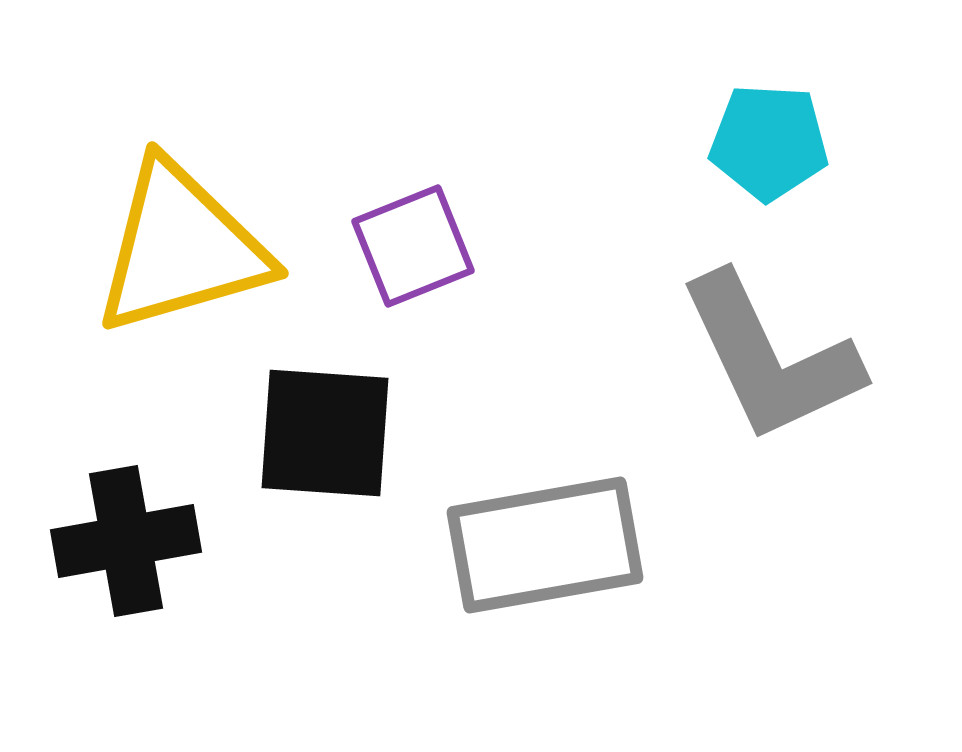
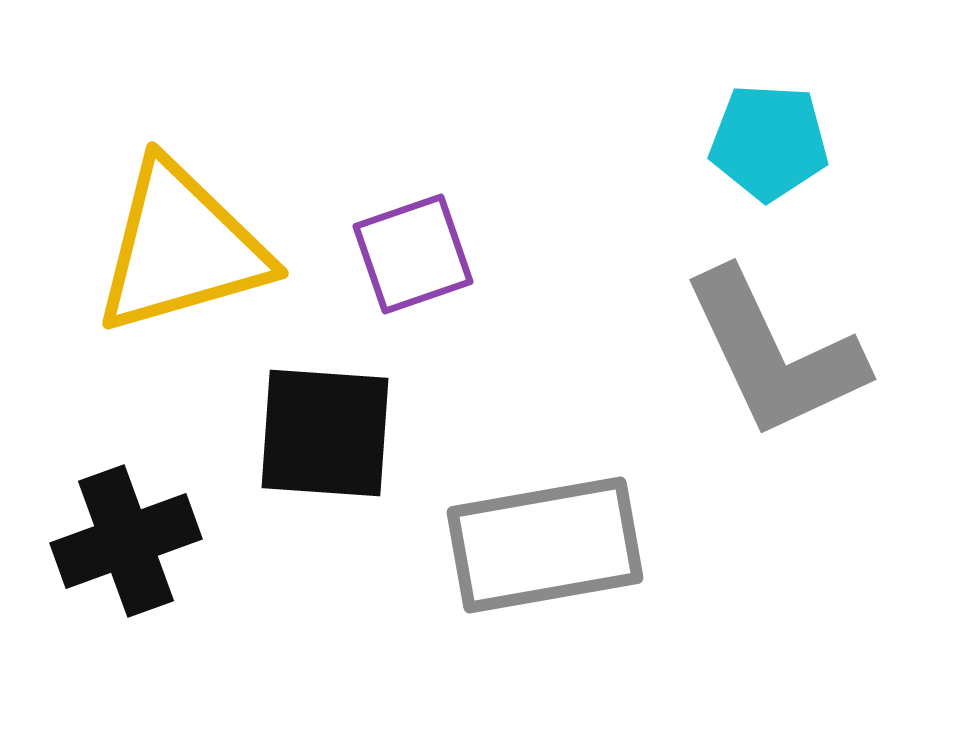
purple square: moved 8 px down; rotated 3 degrees clockwise
gray L-shape: moved 4 px right, 4 px up
black cross: rotated 10 degrees counterclockwise
